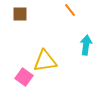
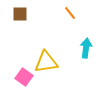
orange line: moved 3 px down
cyan arrow: moved 3 px down
yellow triangle: moved 1 px right, 1 px down
